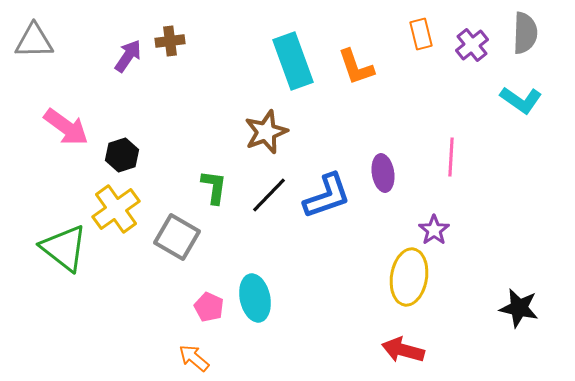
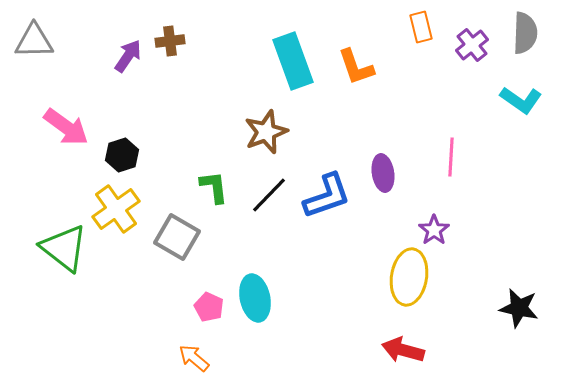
orange rectangle: moved 7 px up
green L-shape: rotated 15 degrees counterclockwise
